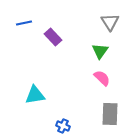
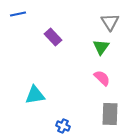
blue line: moved 6 px left, 9 px up
green triangle: moved 1 px right, 4 px up
